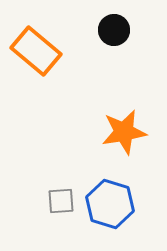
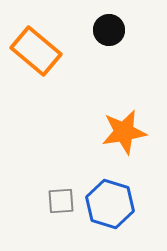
black circle: moved 5 px left
